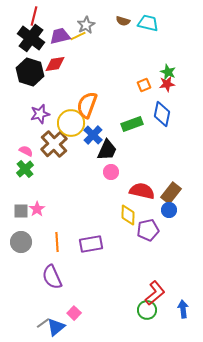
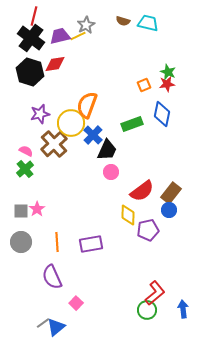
red semicircle: rotated 130 degrees clockwise
pink square: moved 2 px right, 10 px up
